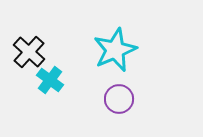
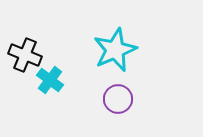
black cross: moved 4 px left, 3 px down; rotated 20 degrees counterclockwise
purple circle: moved 1 px left
